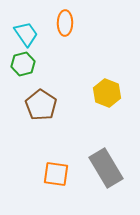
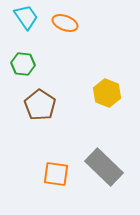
orange ellipse: rotated 70 degrees counterclockwise
cyan trapezoid: moved 17 px up
green hexagon: rotated 20 degrees clockwise
brown pentagon: moved 1 px left
gray rectangle: moved 2 px left, 1 px up; rotated 15 degrees counterclockwise
